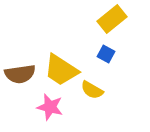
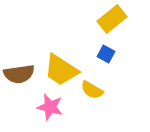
brown semicircle: moved 1 px left
